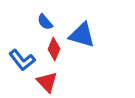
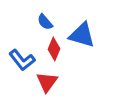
red triangle: rotated 20 degrees clockwise
